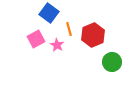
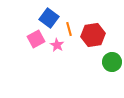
blue square: moved 5 px down
red hexagon: rotated 15 degrees clockwise
